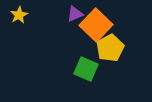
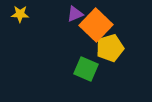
yellow star: moved 1 px right, 1 px up; rotated 30 degrees clockwise
yellow pentagon: rotated 12 degrees clockwise
